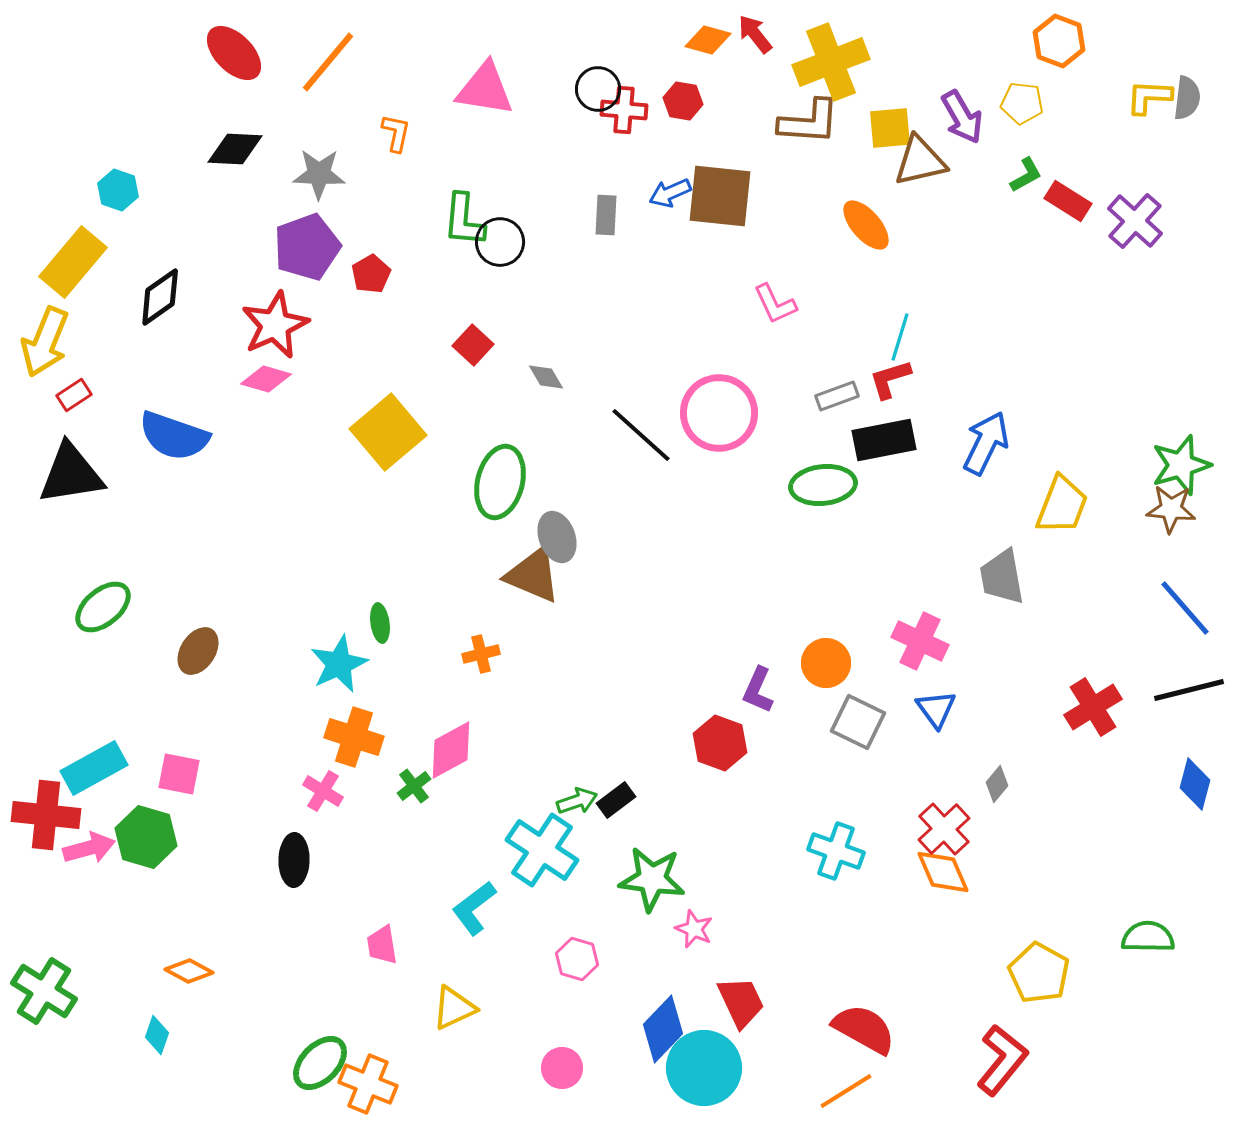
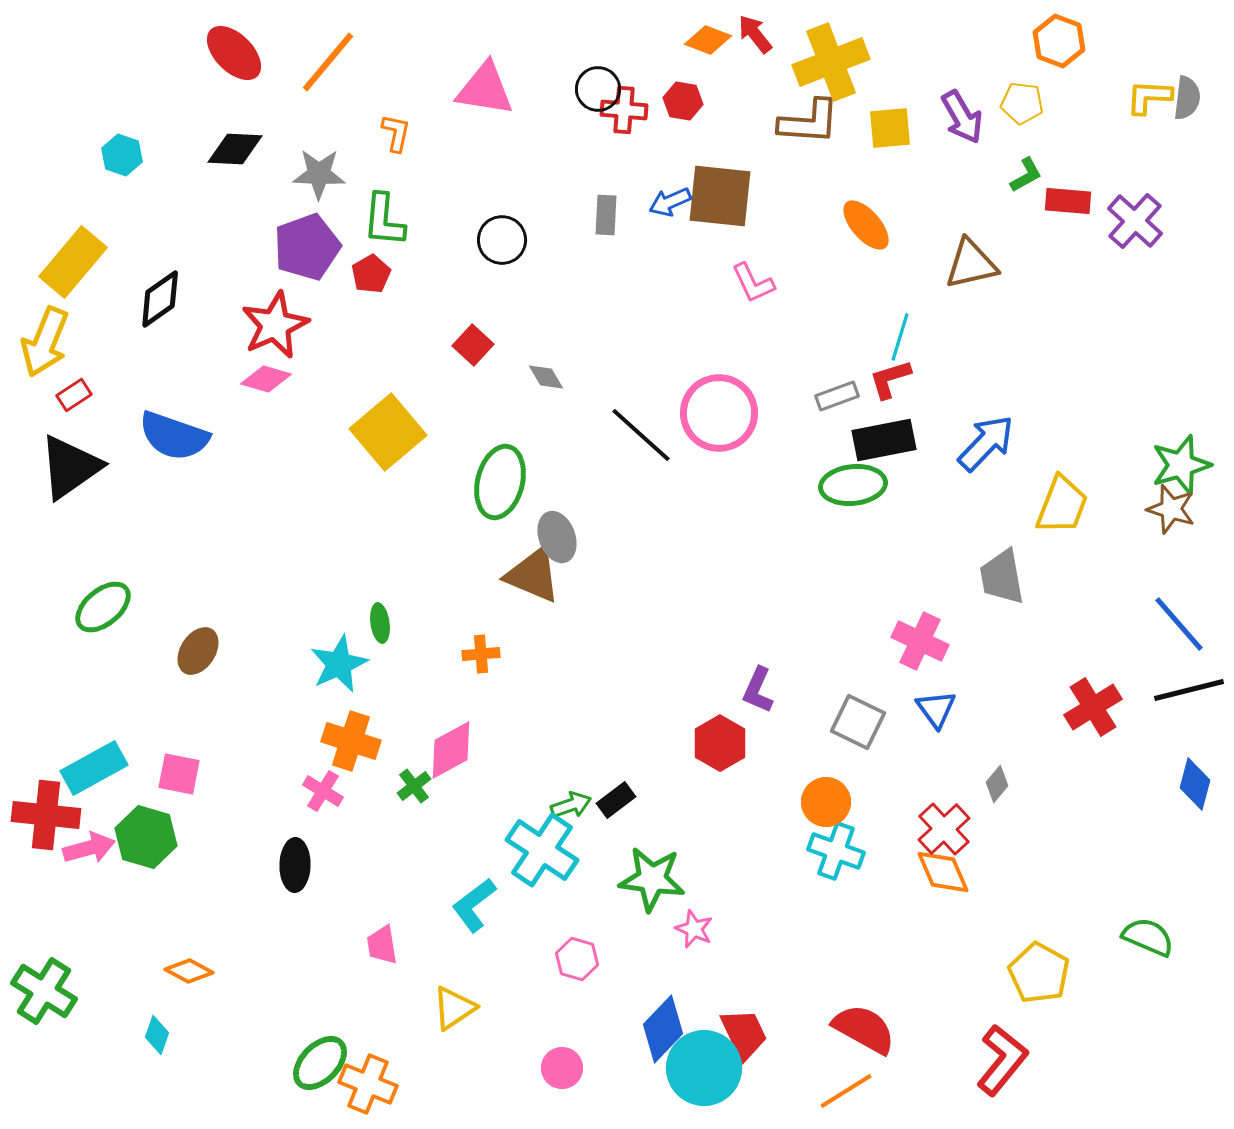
orange diamond at (708, 40): rotated 6 degrees clockwise
brown triangle at (920, 161): moved 51 px right, 103 px down
cyan hexagon at (118, 190): moved 4 px right, 35 px up
blue arrow at (670, 193): moved 9 px down
red rectangle at (1068, 201): rotated 27 degrees counterclockwise
green L-shape at (464, 220): moved 80 px left
black circle at (500, 242): moved 2 px right, 2 px up
black diamond at (160, 297): moved 2 px down
pink L-shape at (775, 304): moved 22 px left, 21 px up
blue arrow at (986, 443): rotated 18 degrees clockwise
black triangle at (71, 474): moved 1 px left, 7 px up; rotated 26 degrees counterclockwise
green ellipse at (823, 485): moved 30 px right
brown star at (1171, 509): rotated 12 degrees clockwise
blue line at (1185, 608): moved 6 px left, 16 px down
orange cross at (481, 654): rotated 9 degrees clockwise
orange circle at (826, 663): moved 139 px down
orange cross at (354, 737): moved 3 px left, 4 px down
red hexagon at (720, 743): rotated 10 degrees clockwise
green arrow at (577, 801): moved 6 px left, 4 px down
black ellipse at (294, 860): moved 1 px right, 5 px down
cyan L-shape at (474, 908): moved 3 px up
green semicircle at (1148, 937): rotated 22 degrees clockwise
red trapezoid at (741, 1002): moved 3 px right, 32 px down
yellow triangle at (454, 1008): rotated 9 degrees counterclockwise
